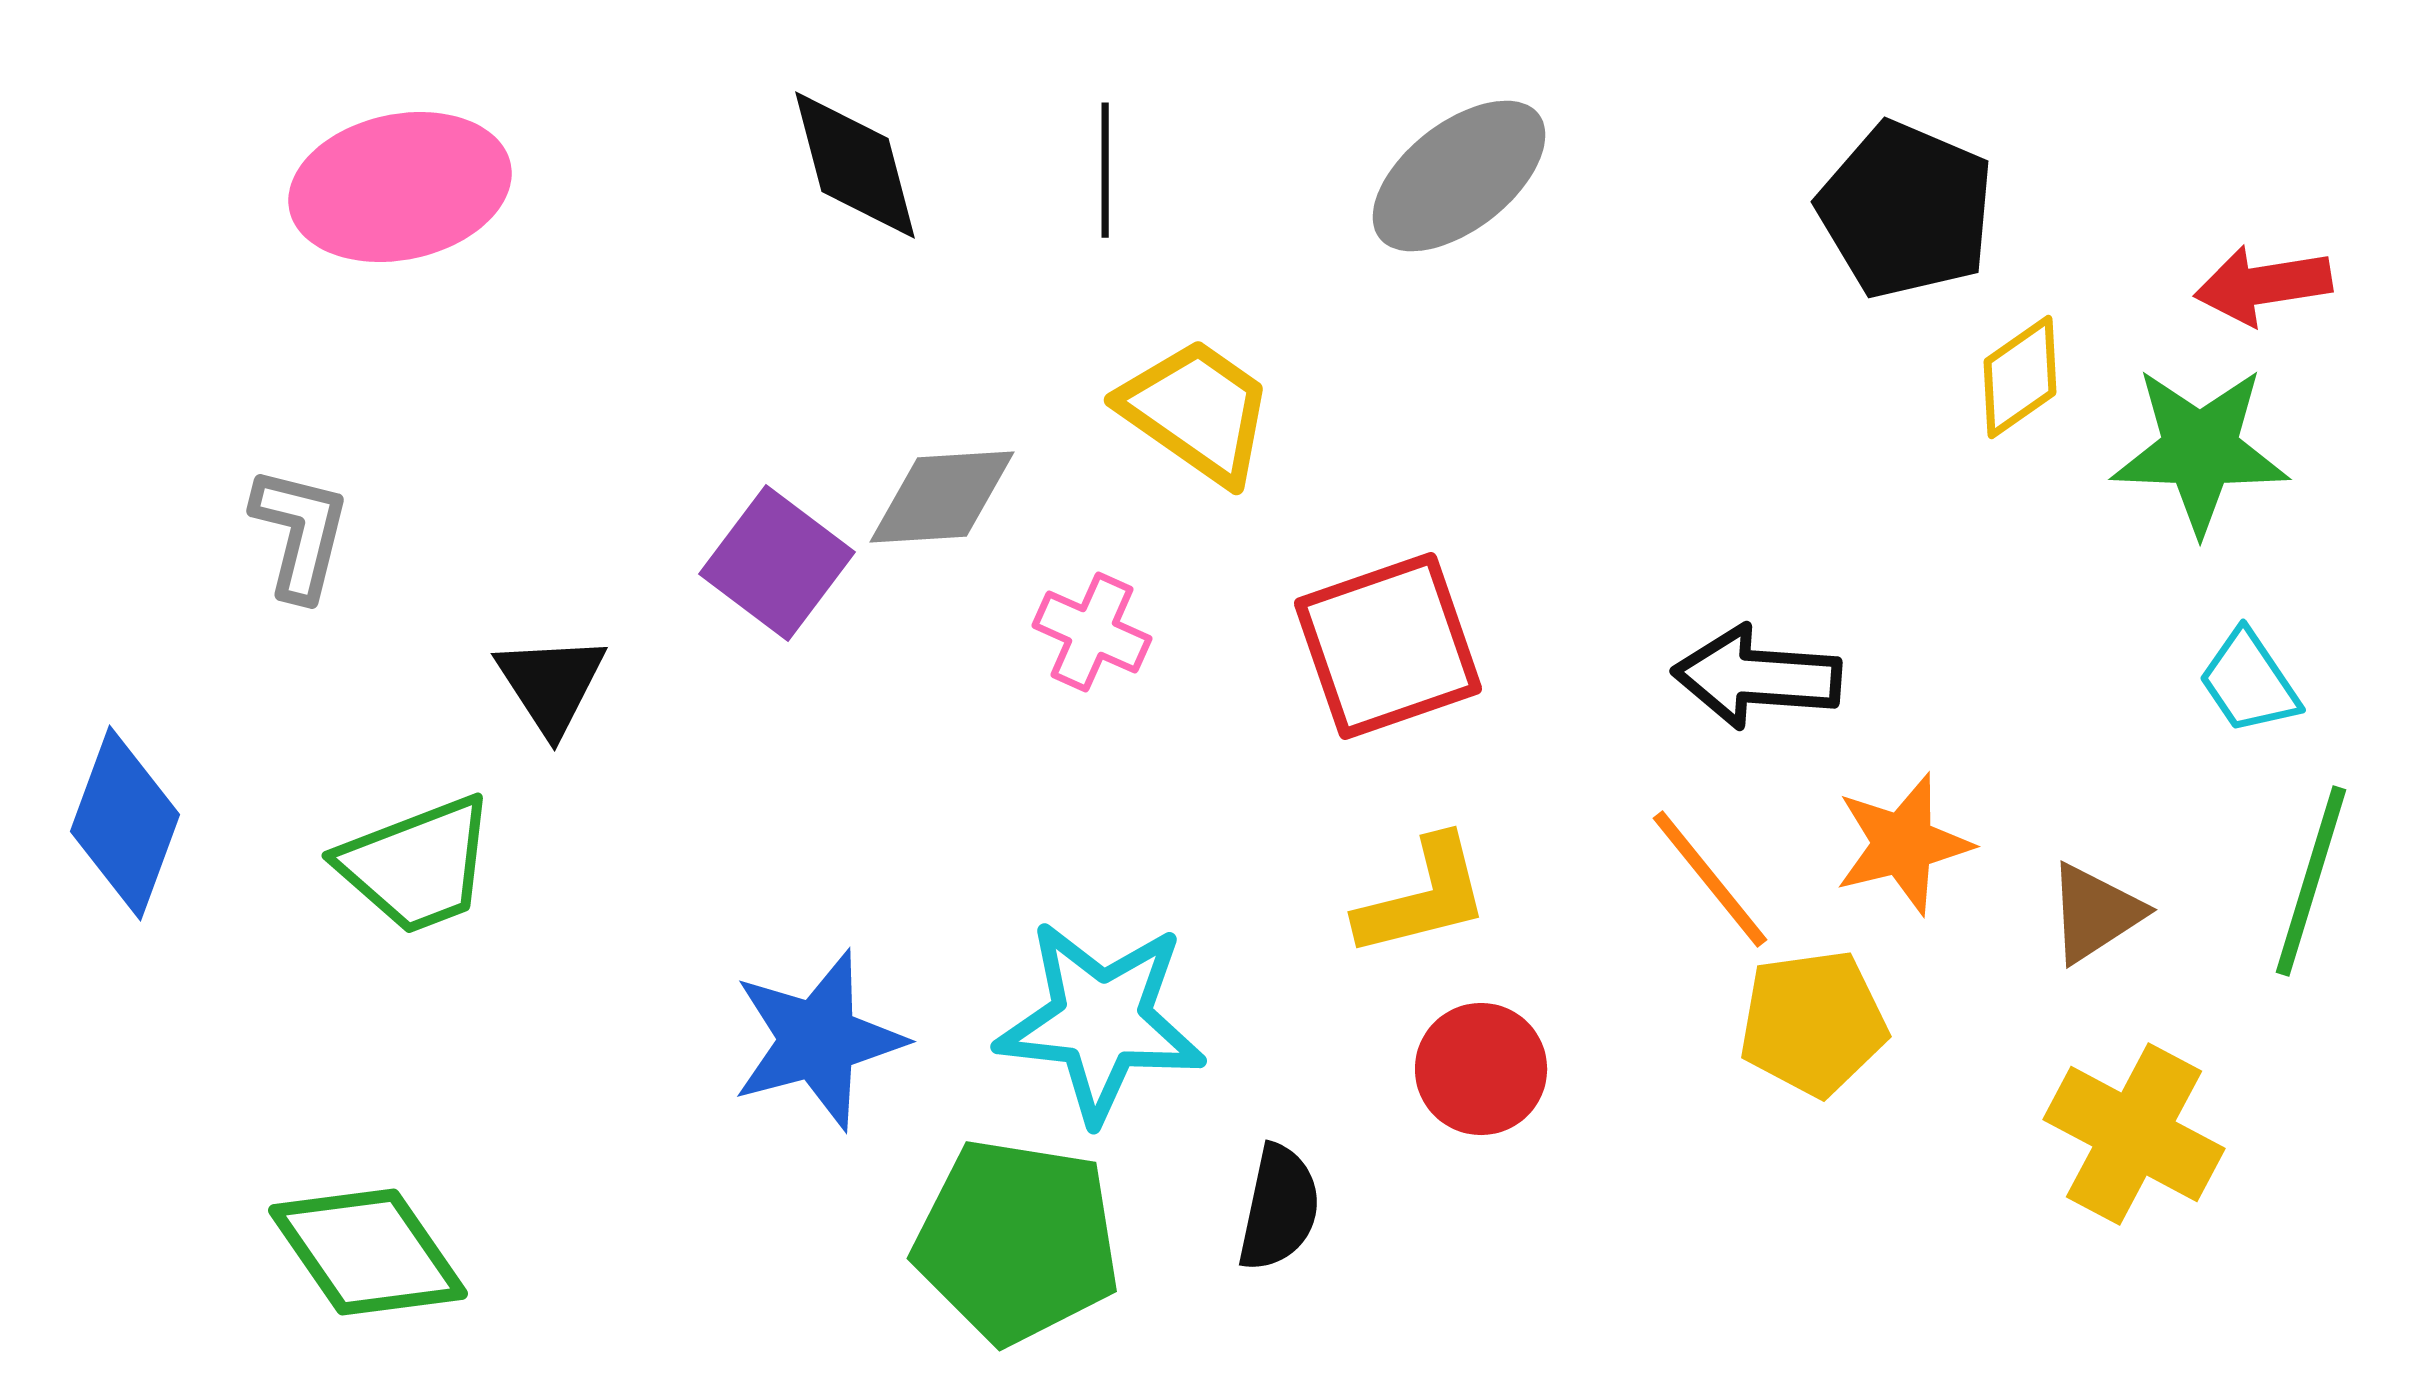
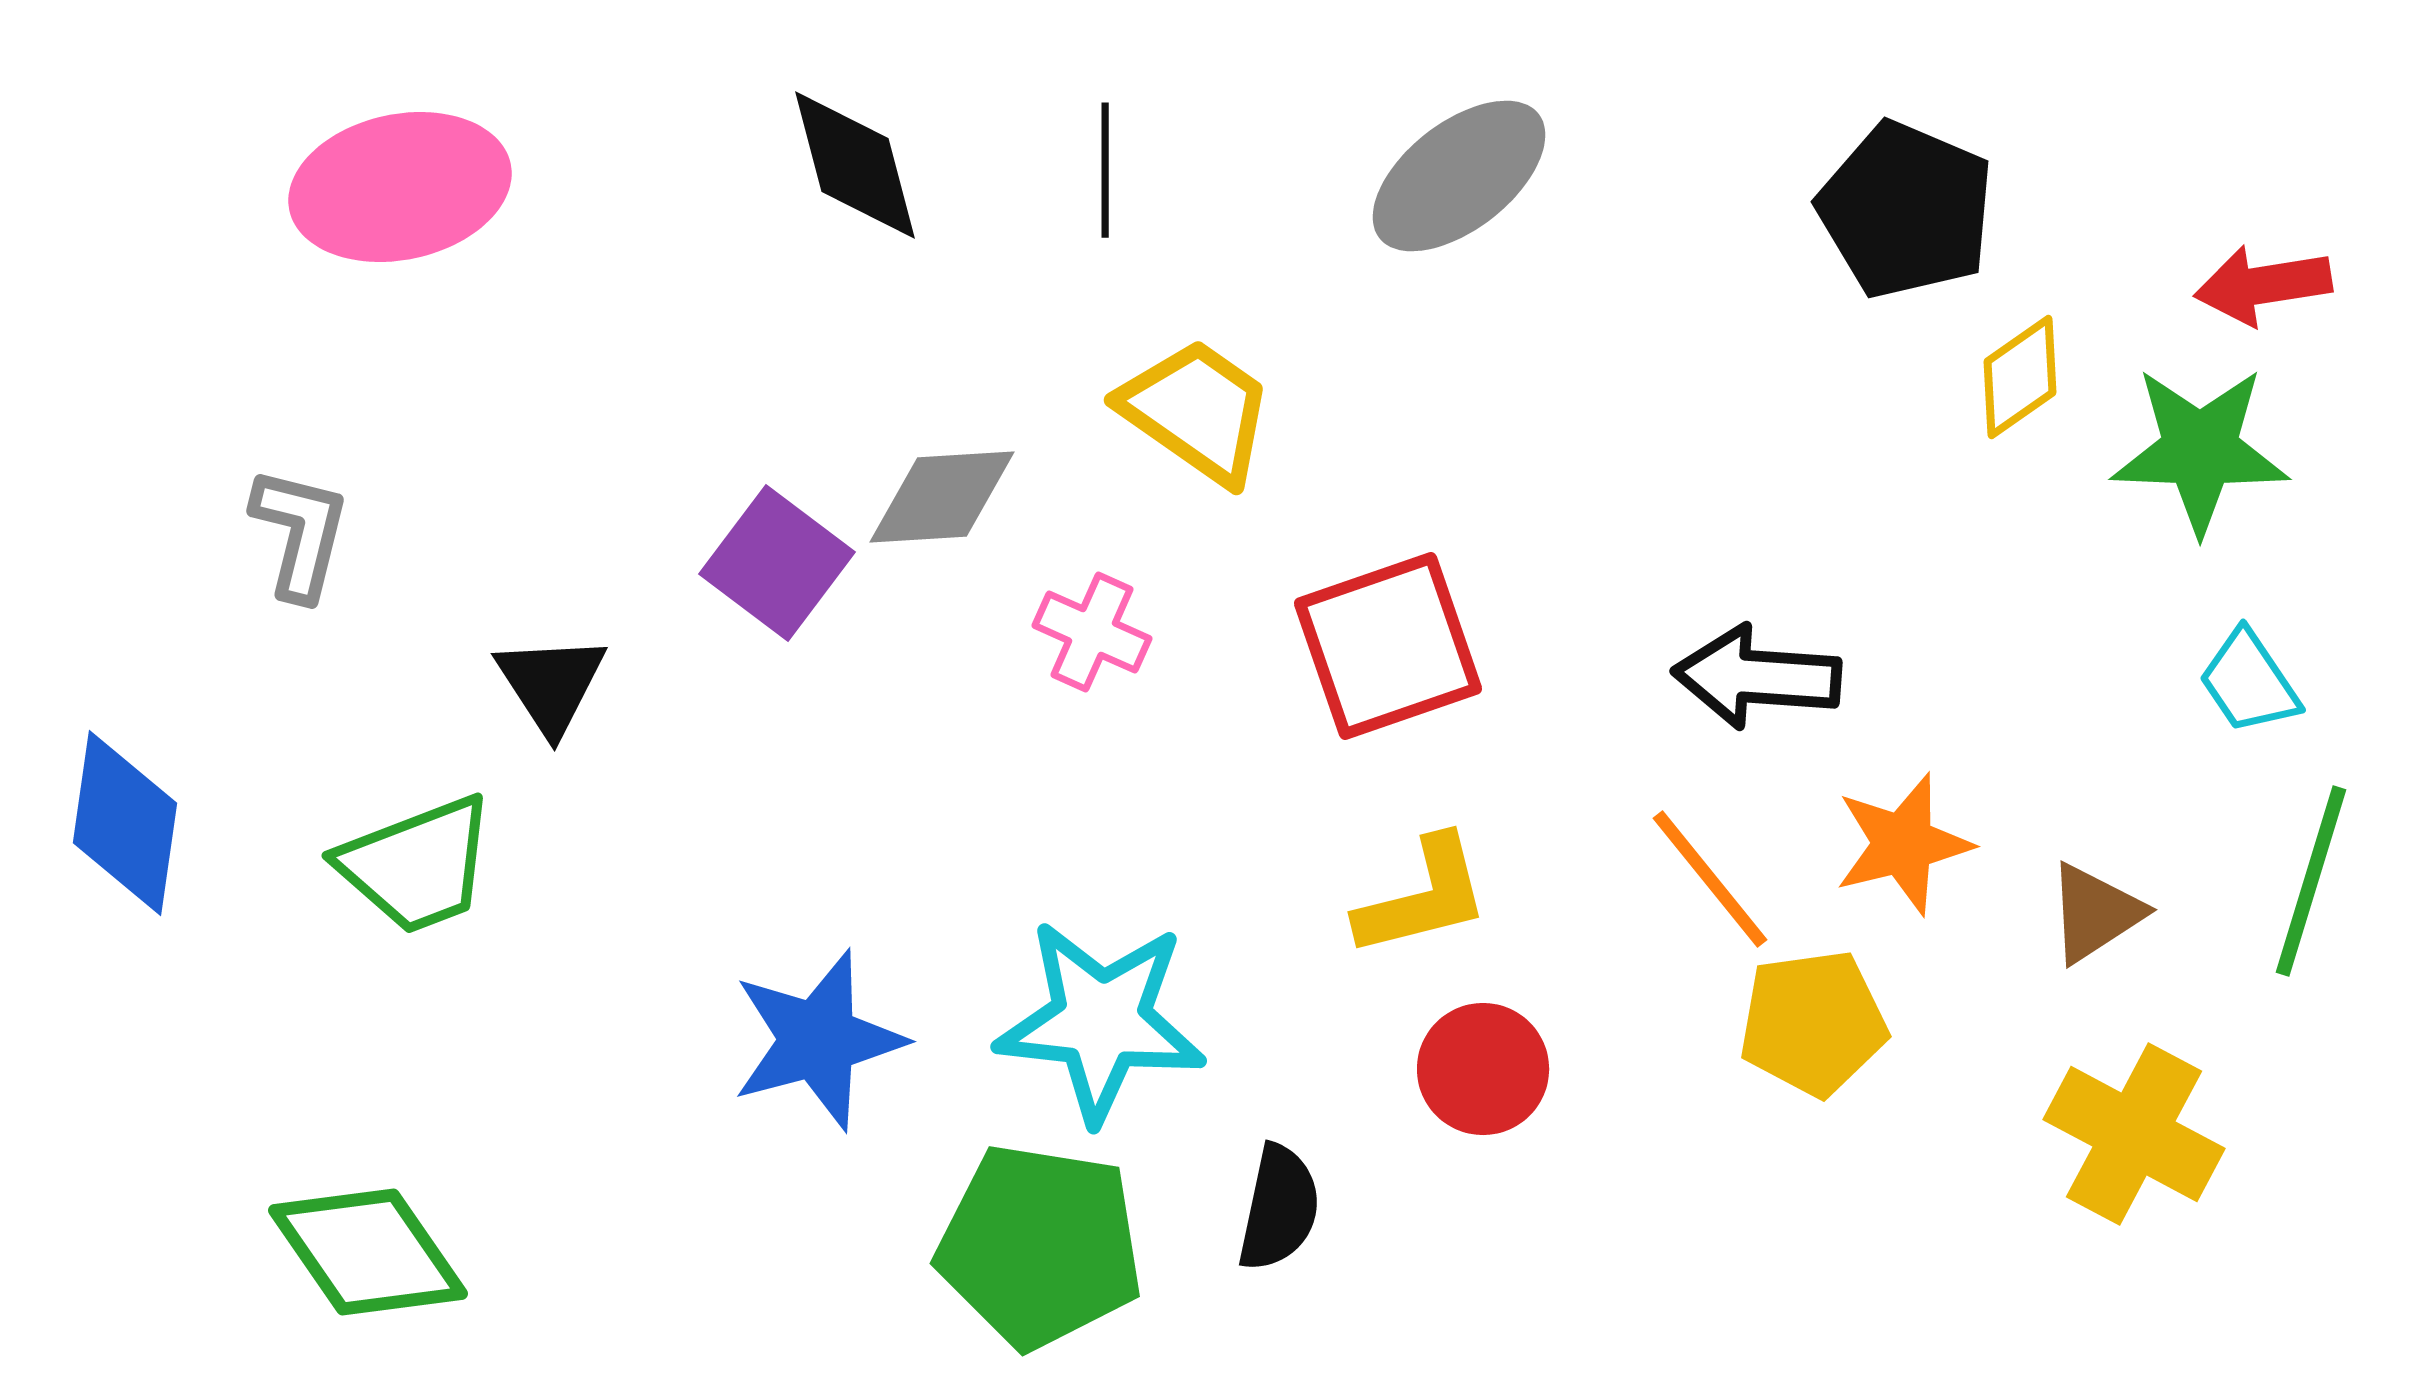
blue diamond: rotated 12 degrees counterclockwise
red circle: moved 2 px right
green pentagon: moved 23 px right, 5 px down
